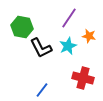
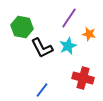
orange star: moved 2 px up
black L-shape: moved 1 px right
